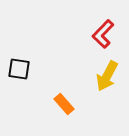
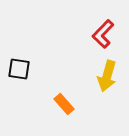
yellow arrow: rotated 12 degrees counterclockwise
